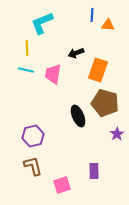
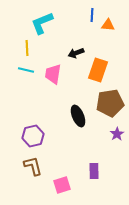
brown pentagon: moved 5 px right; rotated 24 degrees counterclockwise
